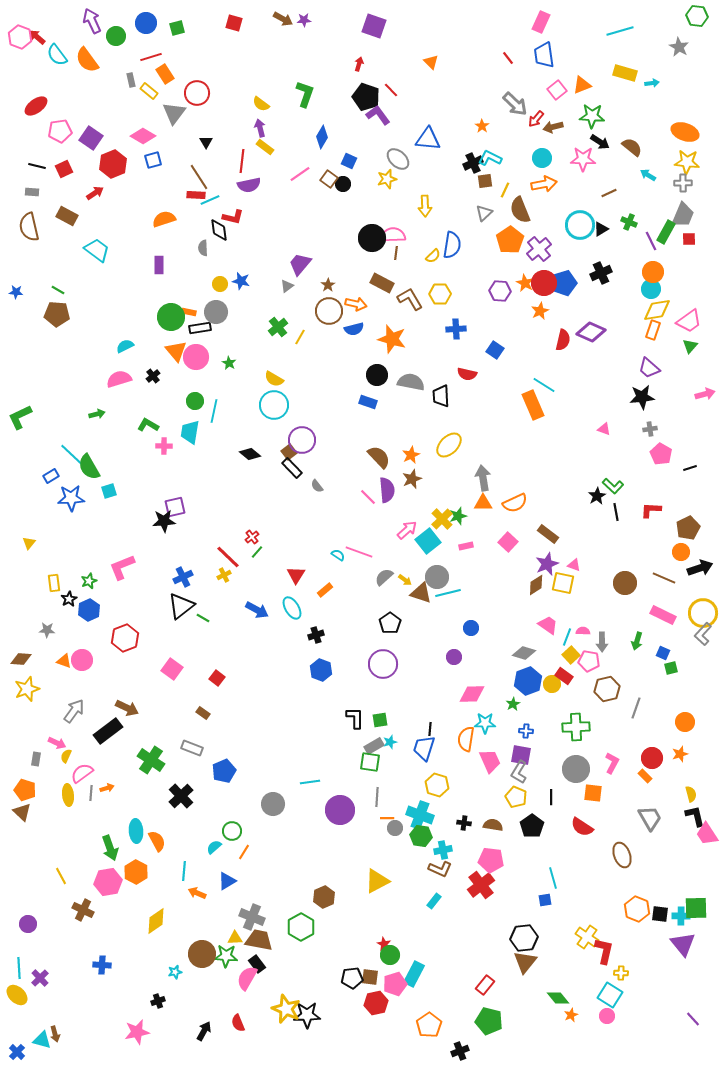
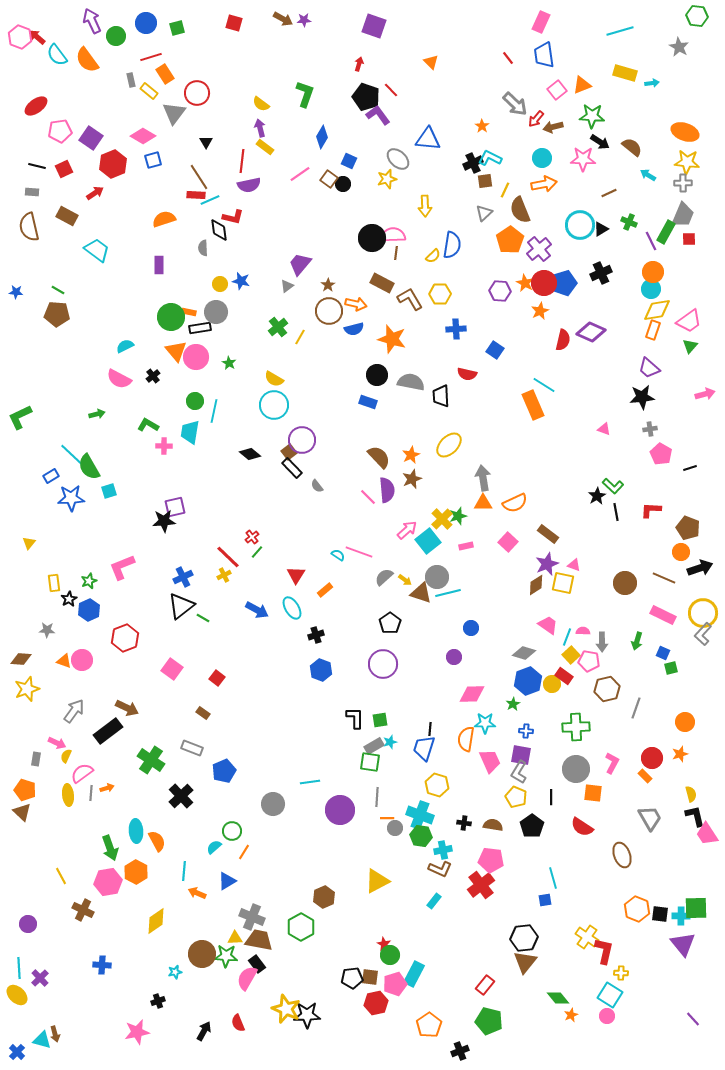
pink semicircle at (119, 379): rotated 135 degrees counterclockwise
brown pentagon at (688, 528): rotated 25 degrees counterclockwise
